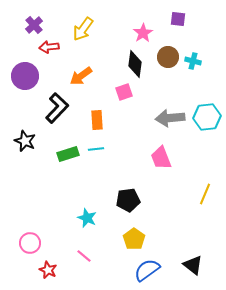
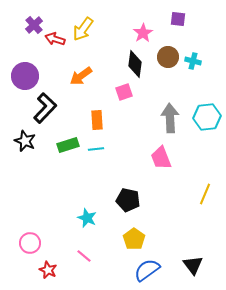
red arrow: moved 6 px right, 8 px up; rotated 24 degrees clockwise
black L-shape: moved 12 px left
gray arrow: rotated 92 degrees clockwise
green rectangle: moved 9 px up
black pentagon: rotated 20 degrees clockwise
black triangle: rotated 15 degrees clockwise
